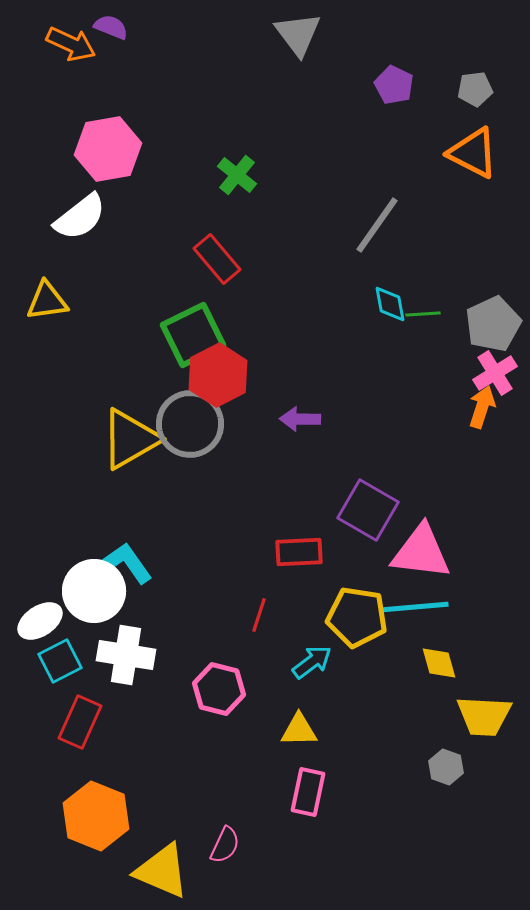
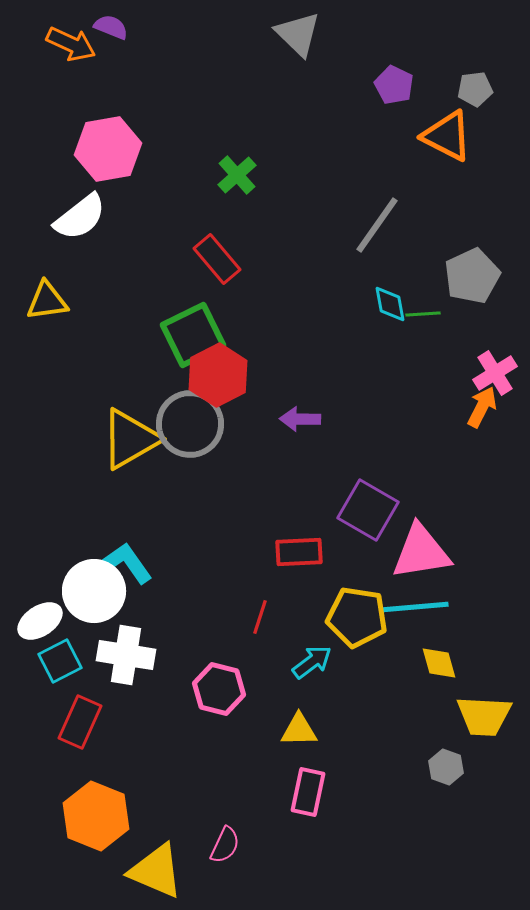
gray triangle at (298, 34): rotated 9 degrees counterclockwise
orange triangle at (473, 153): moved 26 px left, 17 px up
green cross at (237, 175): rotated 9 degrees clockwise
gray pentagon at (493, 324): moved 21 px left, 48 px up
orange arrow at (482, 407): rotated 9 degrees clockwise
pink triangle at (421, 552): rotated 16 degrees counterclockwise
red line at (259, 615): moved 1 px right, 2 px down
yellow triangle at (162, 871): moved 6 px left
